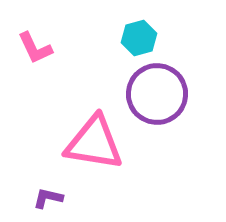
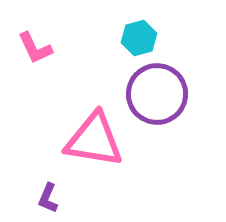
pink triangle: moved 3 px up
purple L-shape: rotated 80 degrees counterclockwise
